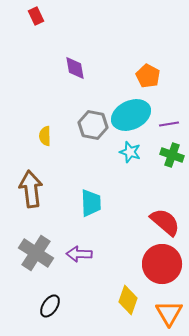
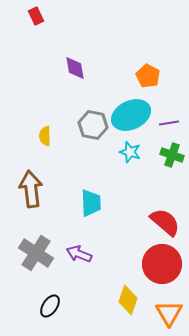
purple line: moved 1 px up
purple arrow: rotated 20 degrees clockwise
